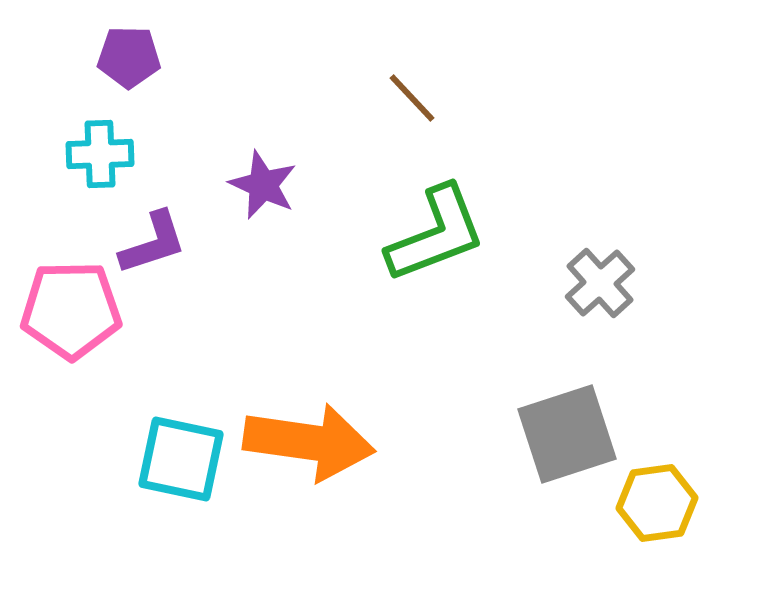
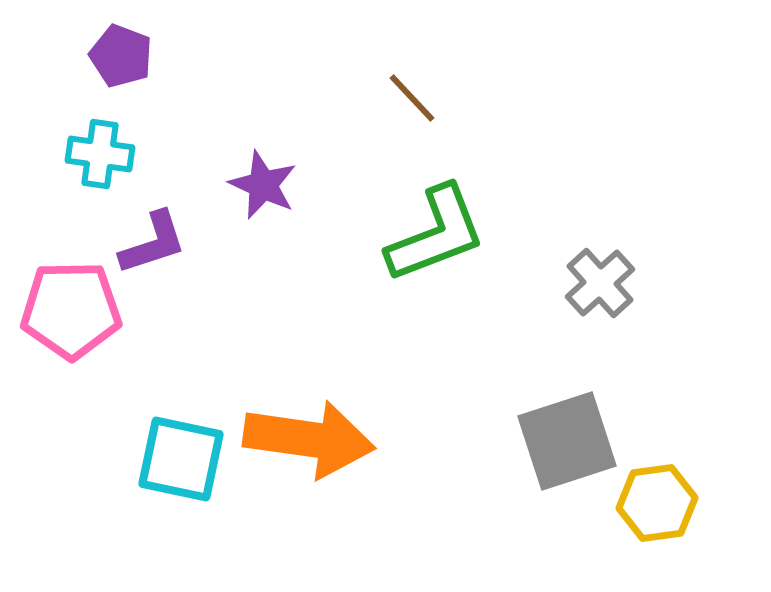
purple pentagon: moved 8 px left, 1 px up; rotated 20 degrees clockwise
cyan cross: rotated 10 degrees clockwise
gray square: moved 7 px down
orange arrow: moved 3 px up
